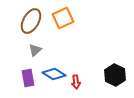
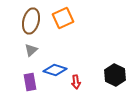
brown ellipse: rotated 15 degrees counterclockwise
gray triangle: moved 4 px left
blue diamond: moved 1 px right, 4 px up; rotated 15 degrees counterclockwise
purple rectangle: moved 2 px right, 4 px down
